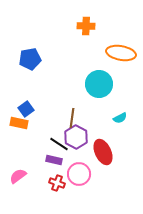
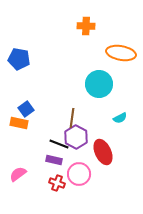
blue pentagon: moved 11 px left; rotated 20 degrees clockwise
black line: rotated 12 degrees counterclockwise
pink semicircle: moved 2 px up
